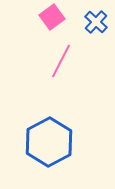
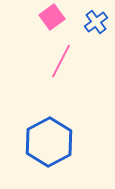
blue cross: rotated 10 degrees clockwise
